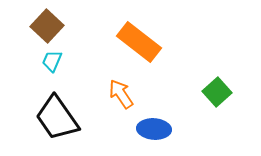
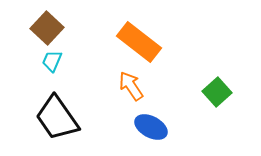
brown square: moved 2 px down
orange arrow: moved 10 px right, 8 px up
blue ellipse: moved 3 px left, 2 px up; rotated 24 degrees clockwise
